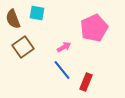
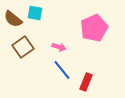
cyan square: moved 2 px left
brown semicircle: rotated 30 degrees counterclockwise
pink arrow: moved 5 px left; rotated 48 degrees clockwise
